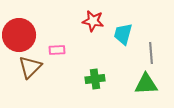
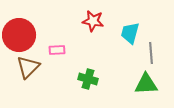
cyan trapezoid: moved 7 px right, 1 px up
brown triangle: moved 2 px left
green cross: moved 7 px left; rotated 24 degrees clockwise
